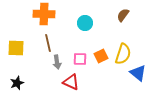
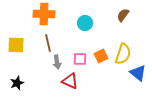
yellow square: moved 3 px up
red triangle: moved 1 px left, 1 px up
